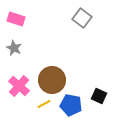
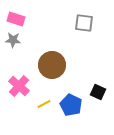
gray square: moved 2 px right, 5 px down; rotated 30 degrees counterclockwise
gray star: moved 1 px left, 8 px up; rotated 21 degrees counterclockwise
brown circle: moved 15 px up
black square: moved 1 px left, 4 px up
blue pentagon: rotated 15 degrees clockwise
